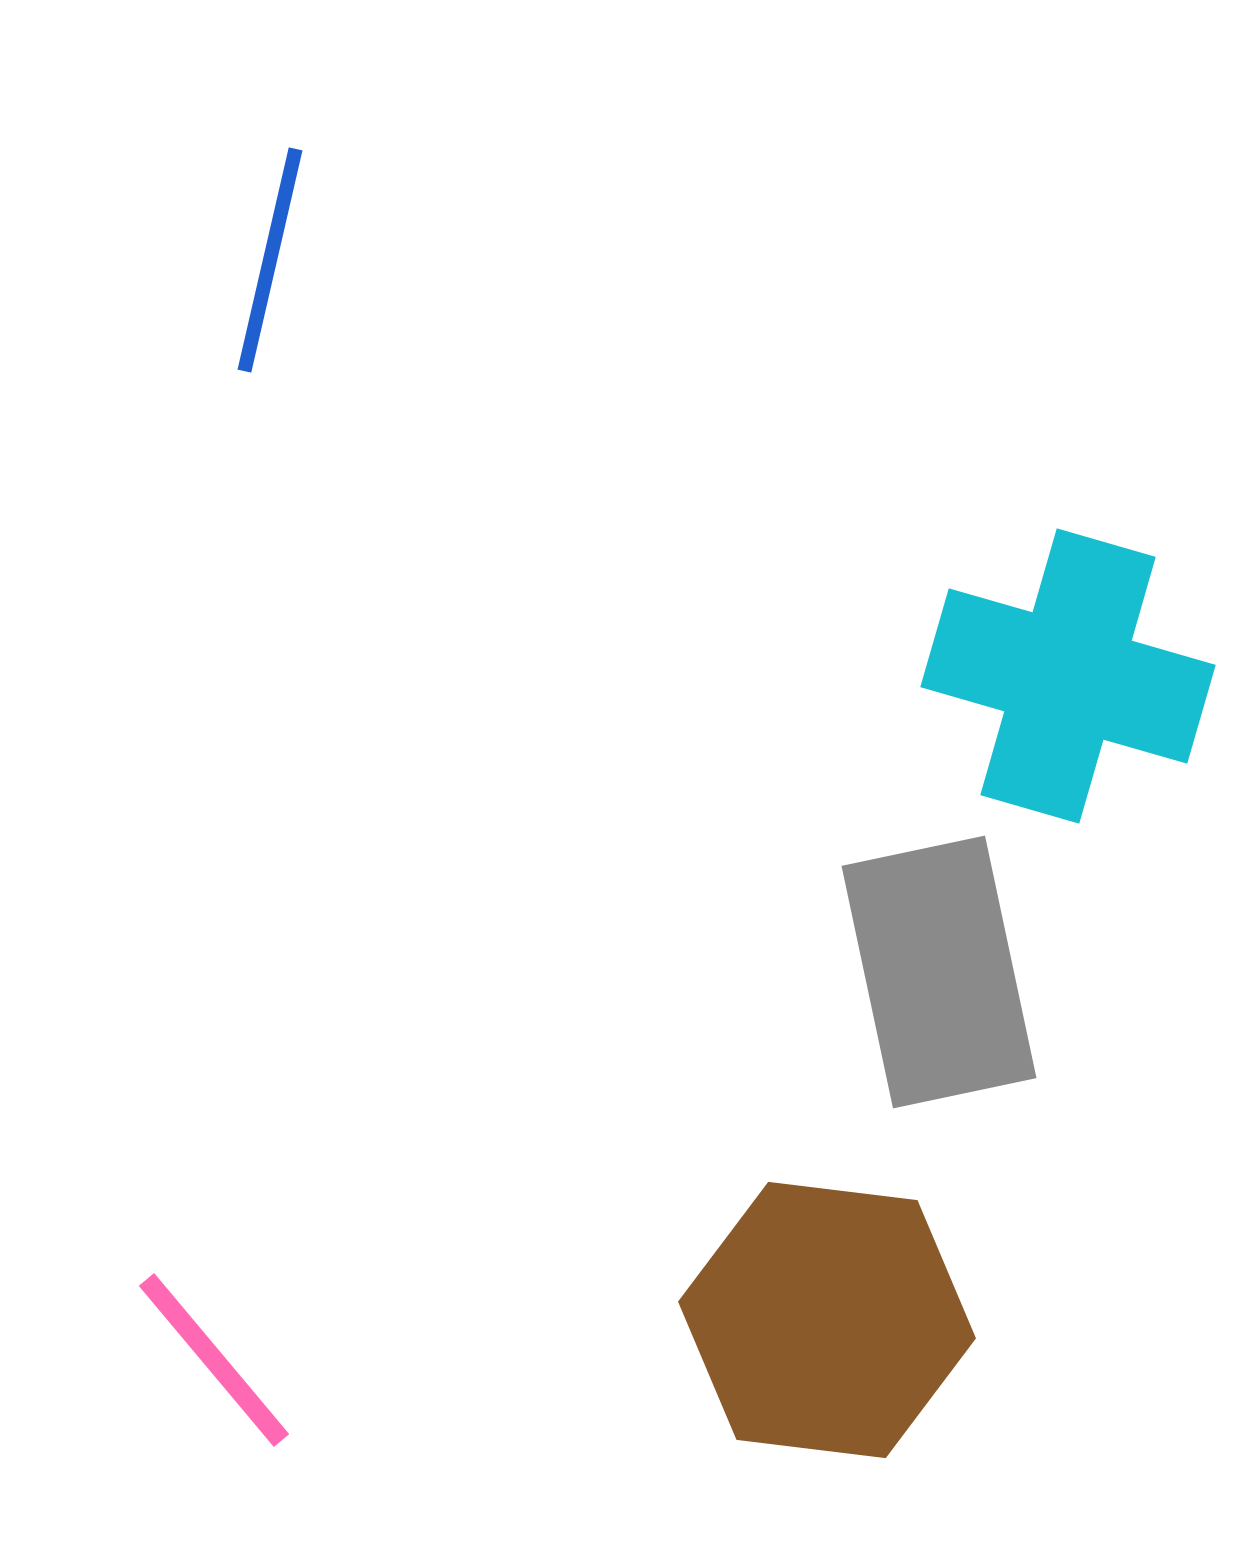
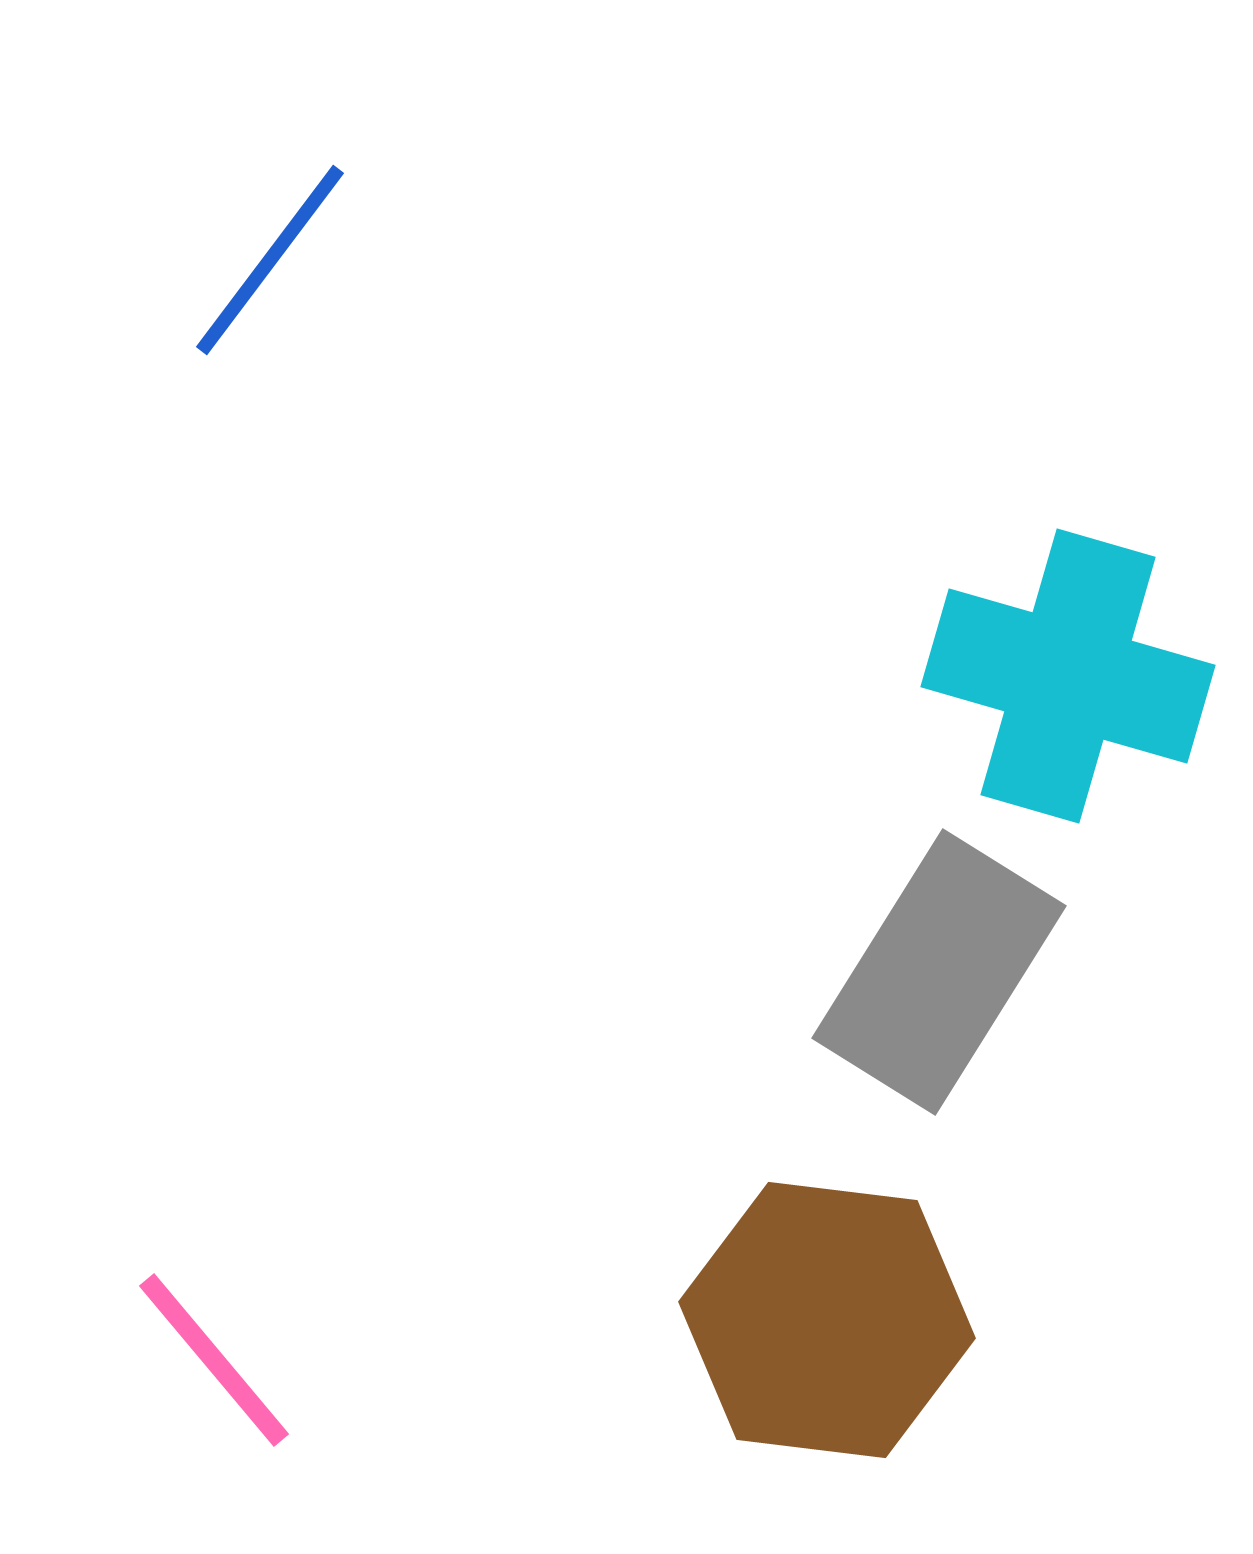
blue line: rotated 24 degrees clockwise
gray rectangle: rotated 44 degrees clockwise
